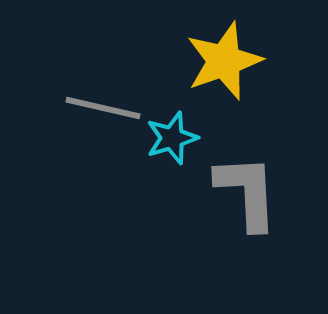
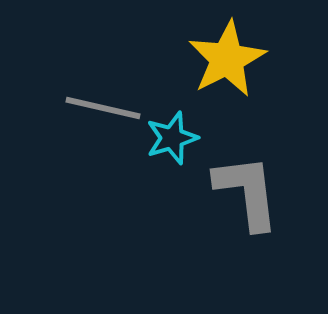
yellow star: moved 3 px right, 2 px up; rotated 8 degrees counterclockwise
gray L-shape: rotated 4 degrees counterclockwise
